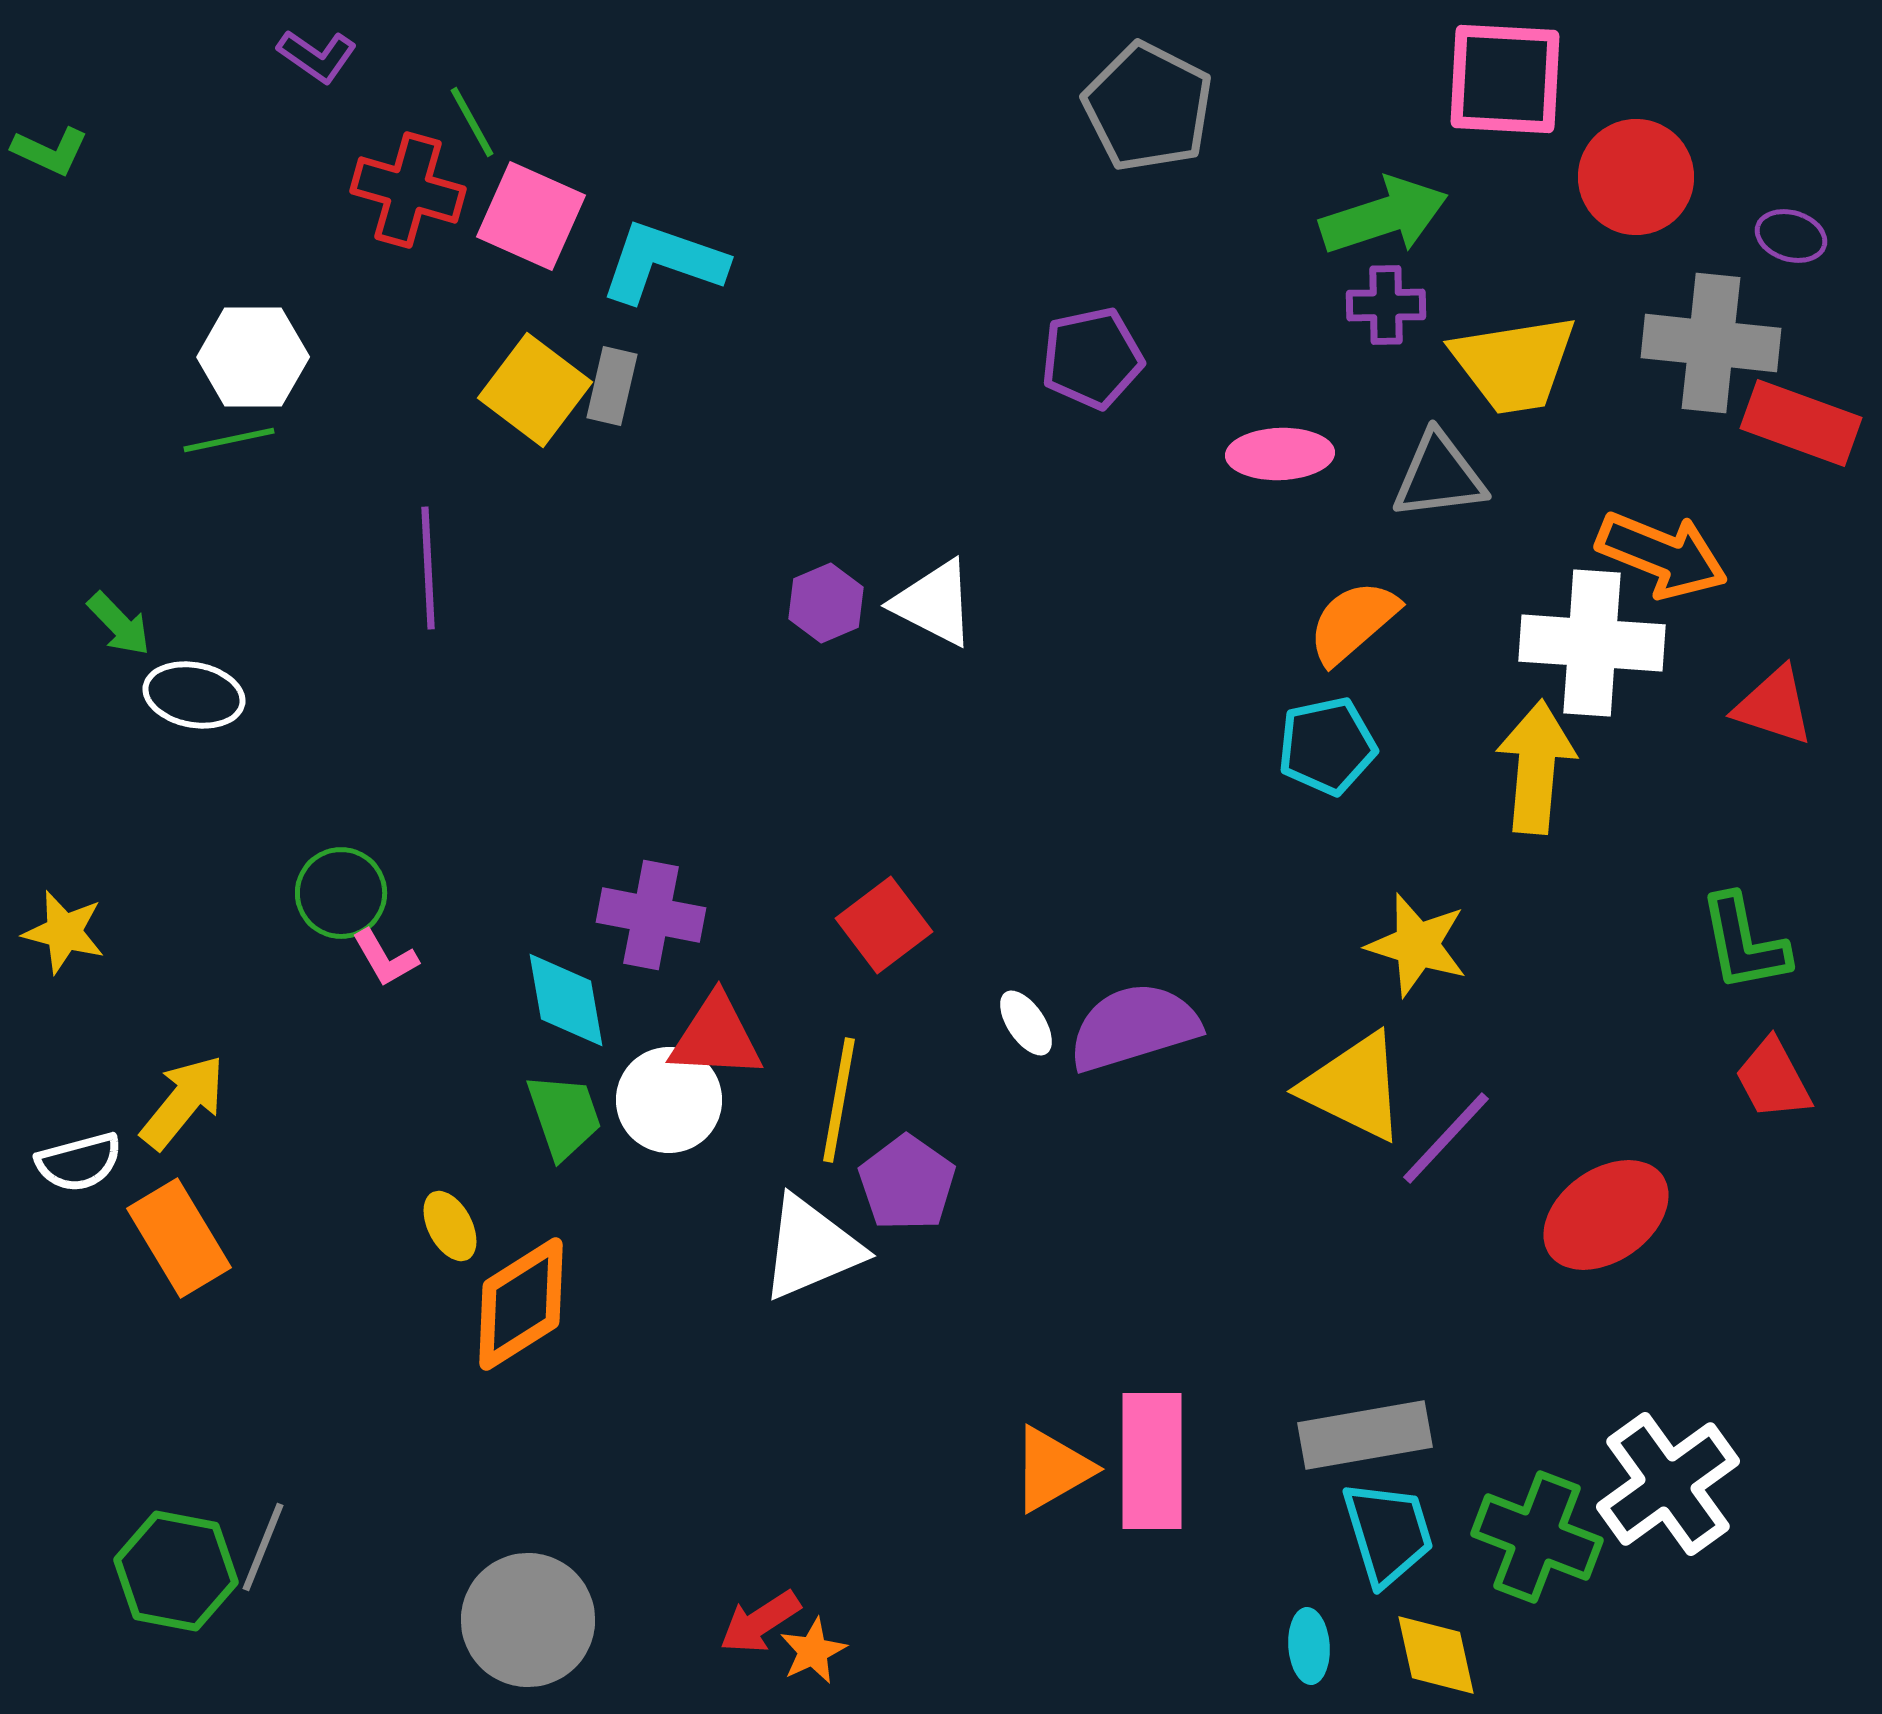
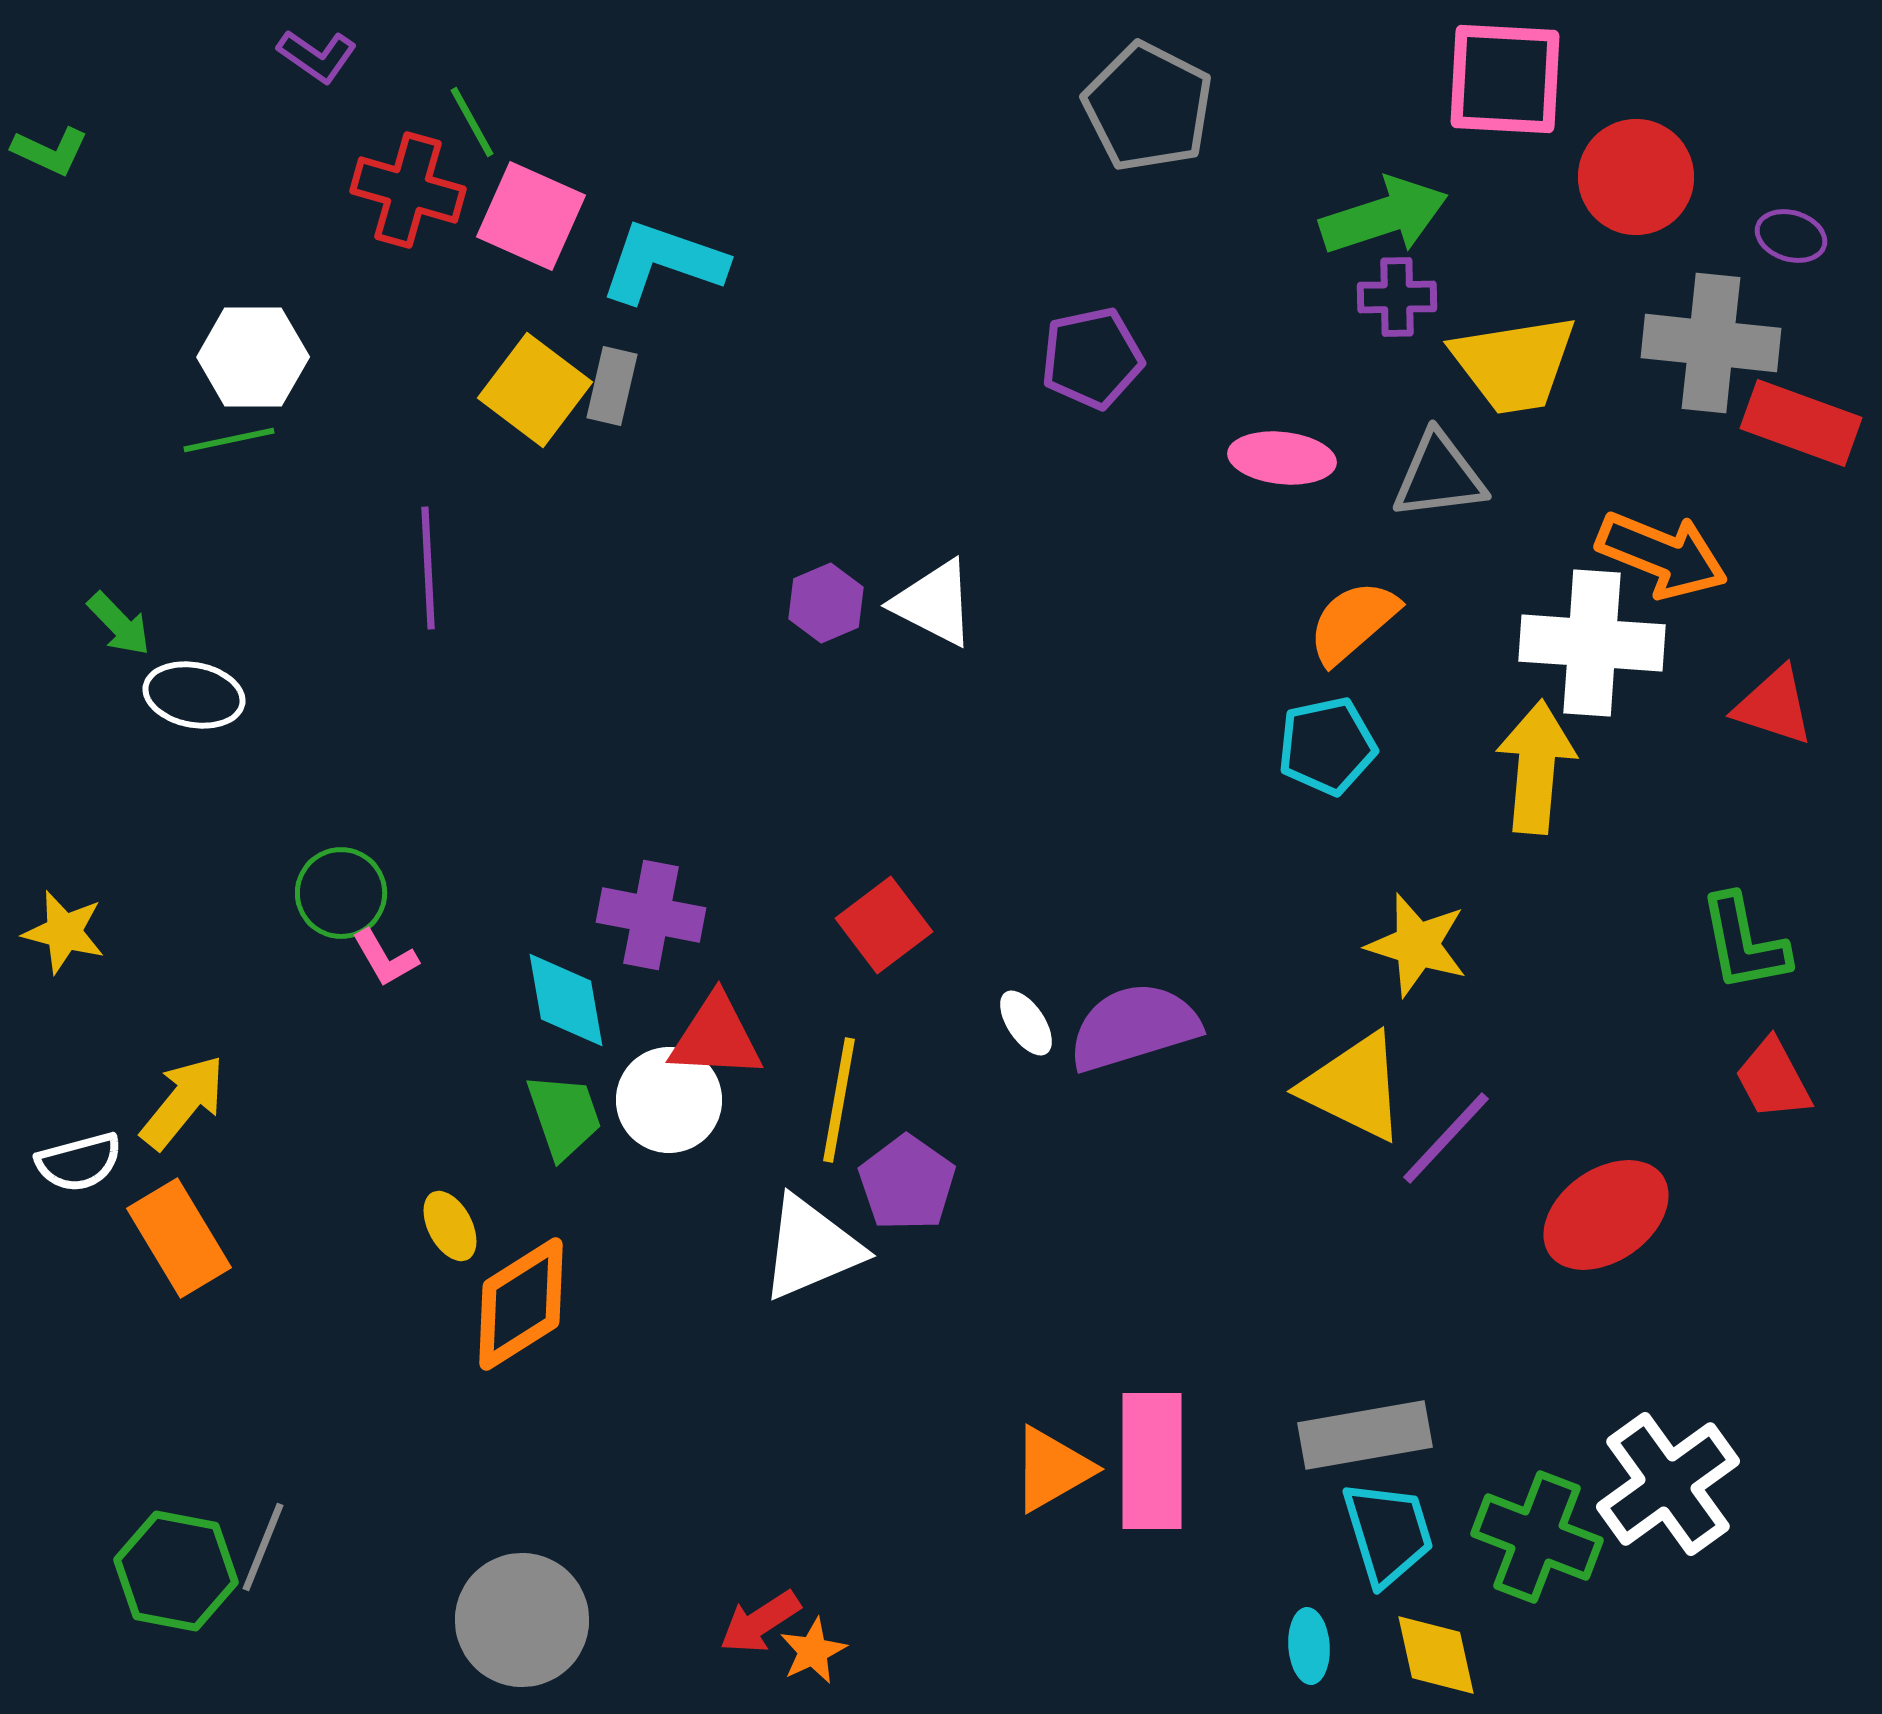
purple cross at (1386, 305): moved 11 px right, 8 px up
pink ellipse at (1280, 454): moved 2 px right, 4 px down; rotated 8 degrees clockwise
gray circle at (528, 1620): moved 6 px left
